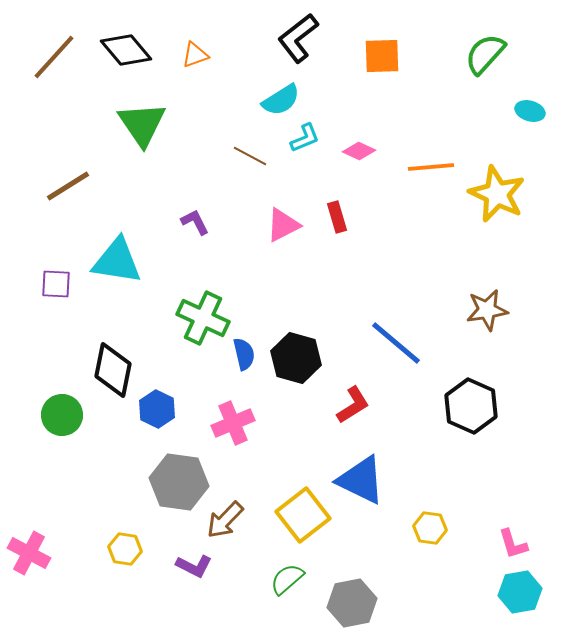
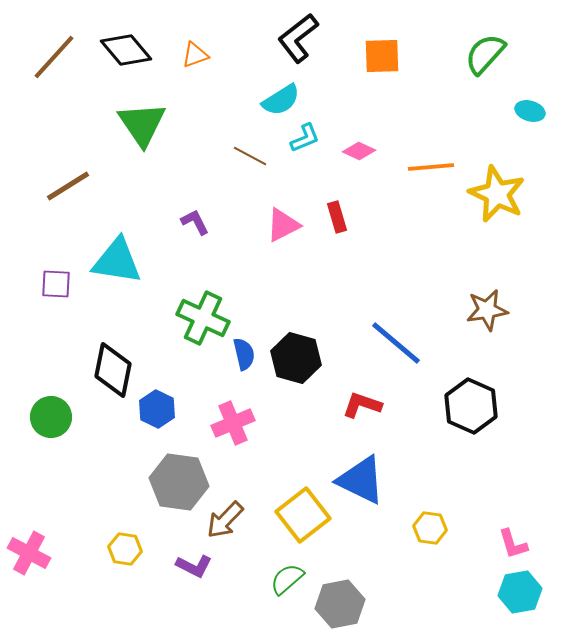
red L-shape at (353, 405): moved 9 px right; rotated 129 degrees counterclockwise
green circle at (62, 415): moved 11 px left, 2 px down
gray hexagon at (352, 603): moved 12 px left, 1 px down
